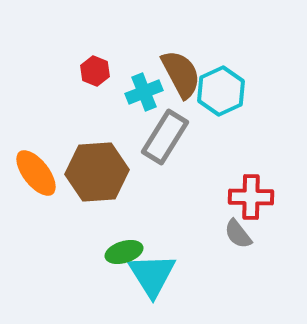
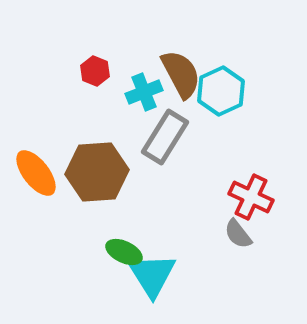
red cross: rotated 24 degrees clockwise
green ellipse: rotated 42 degrees clockwise
